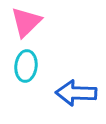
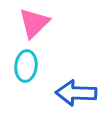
pink triangle: moved 8 px right, 1 px down
